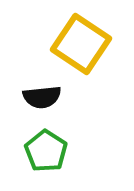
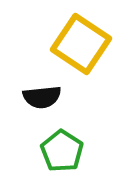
green pentagon: moved 16 px right
